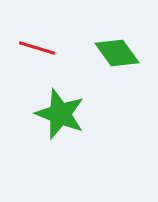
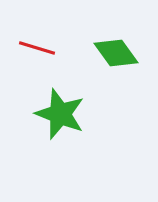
green diamond: moved 1 px left
